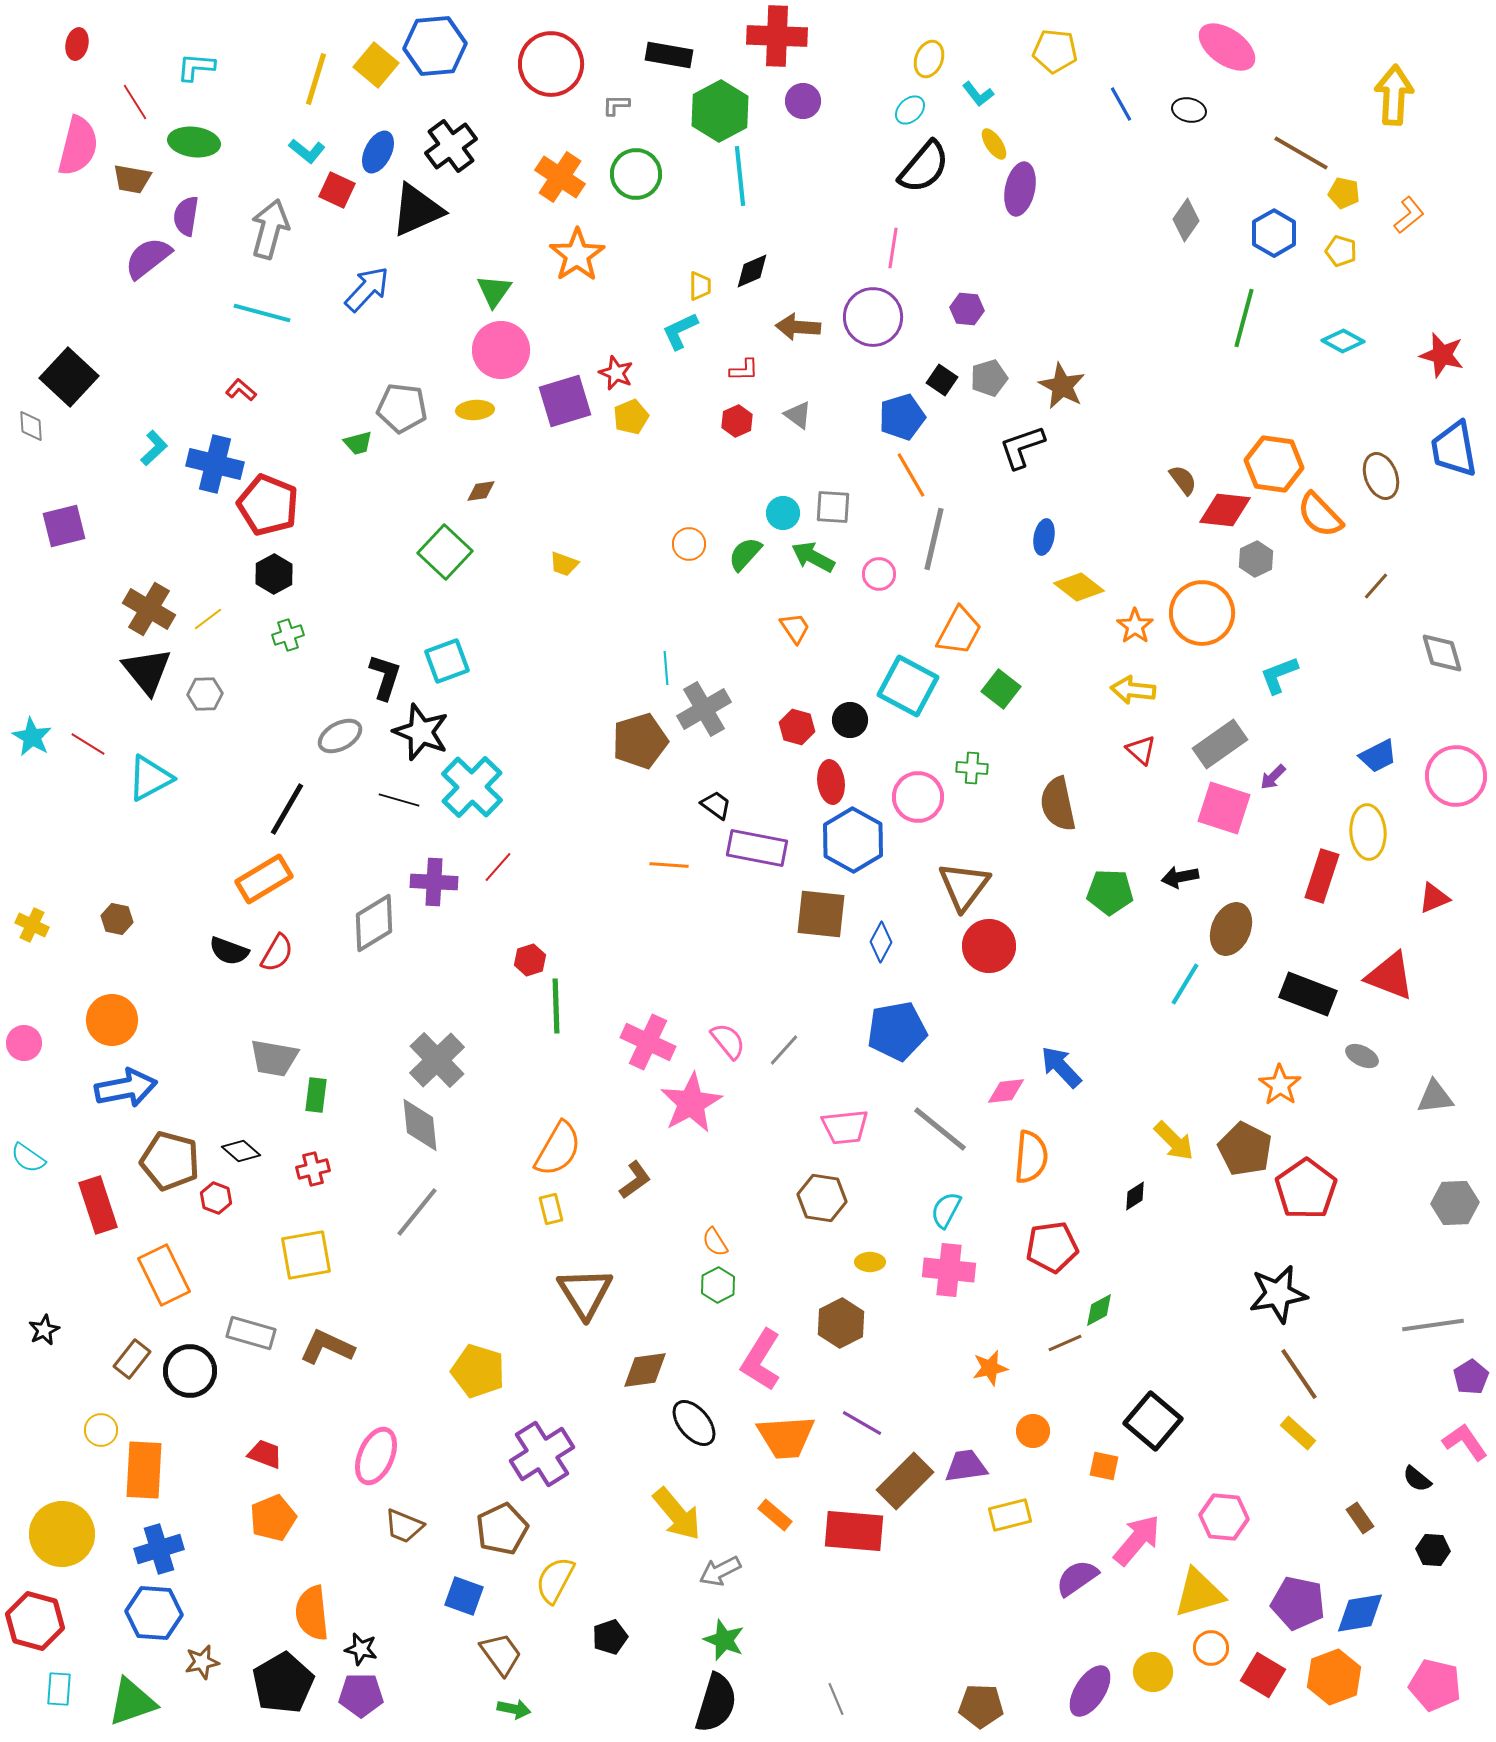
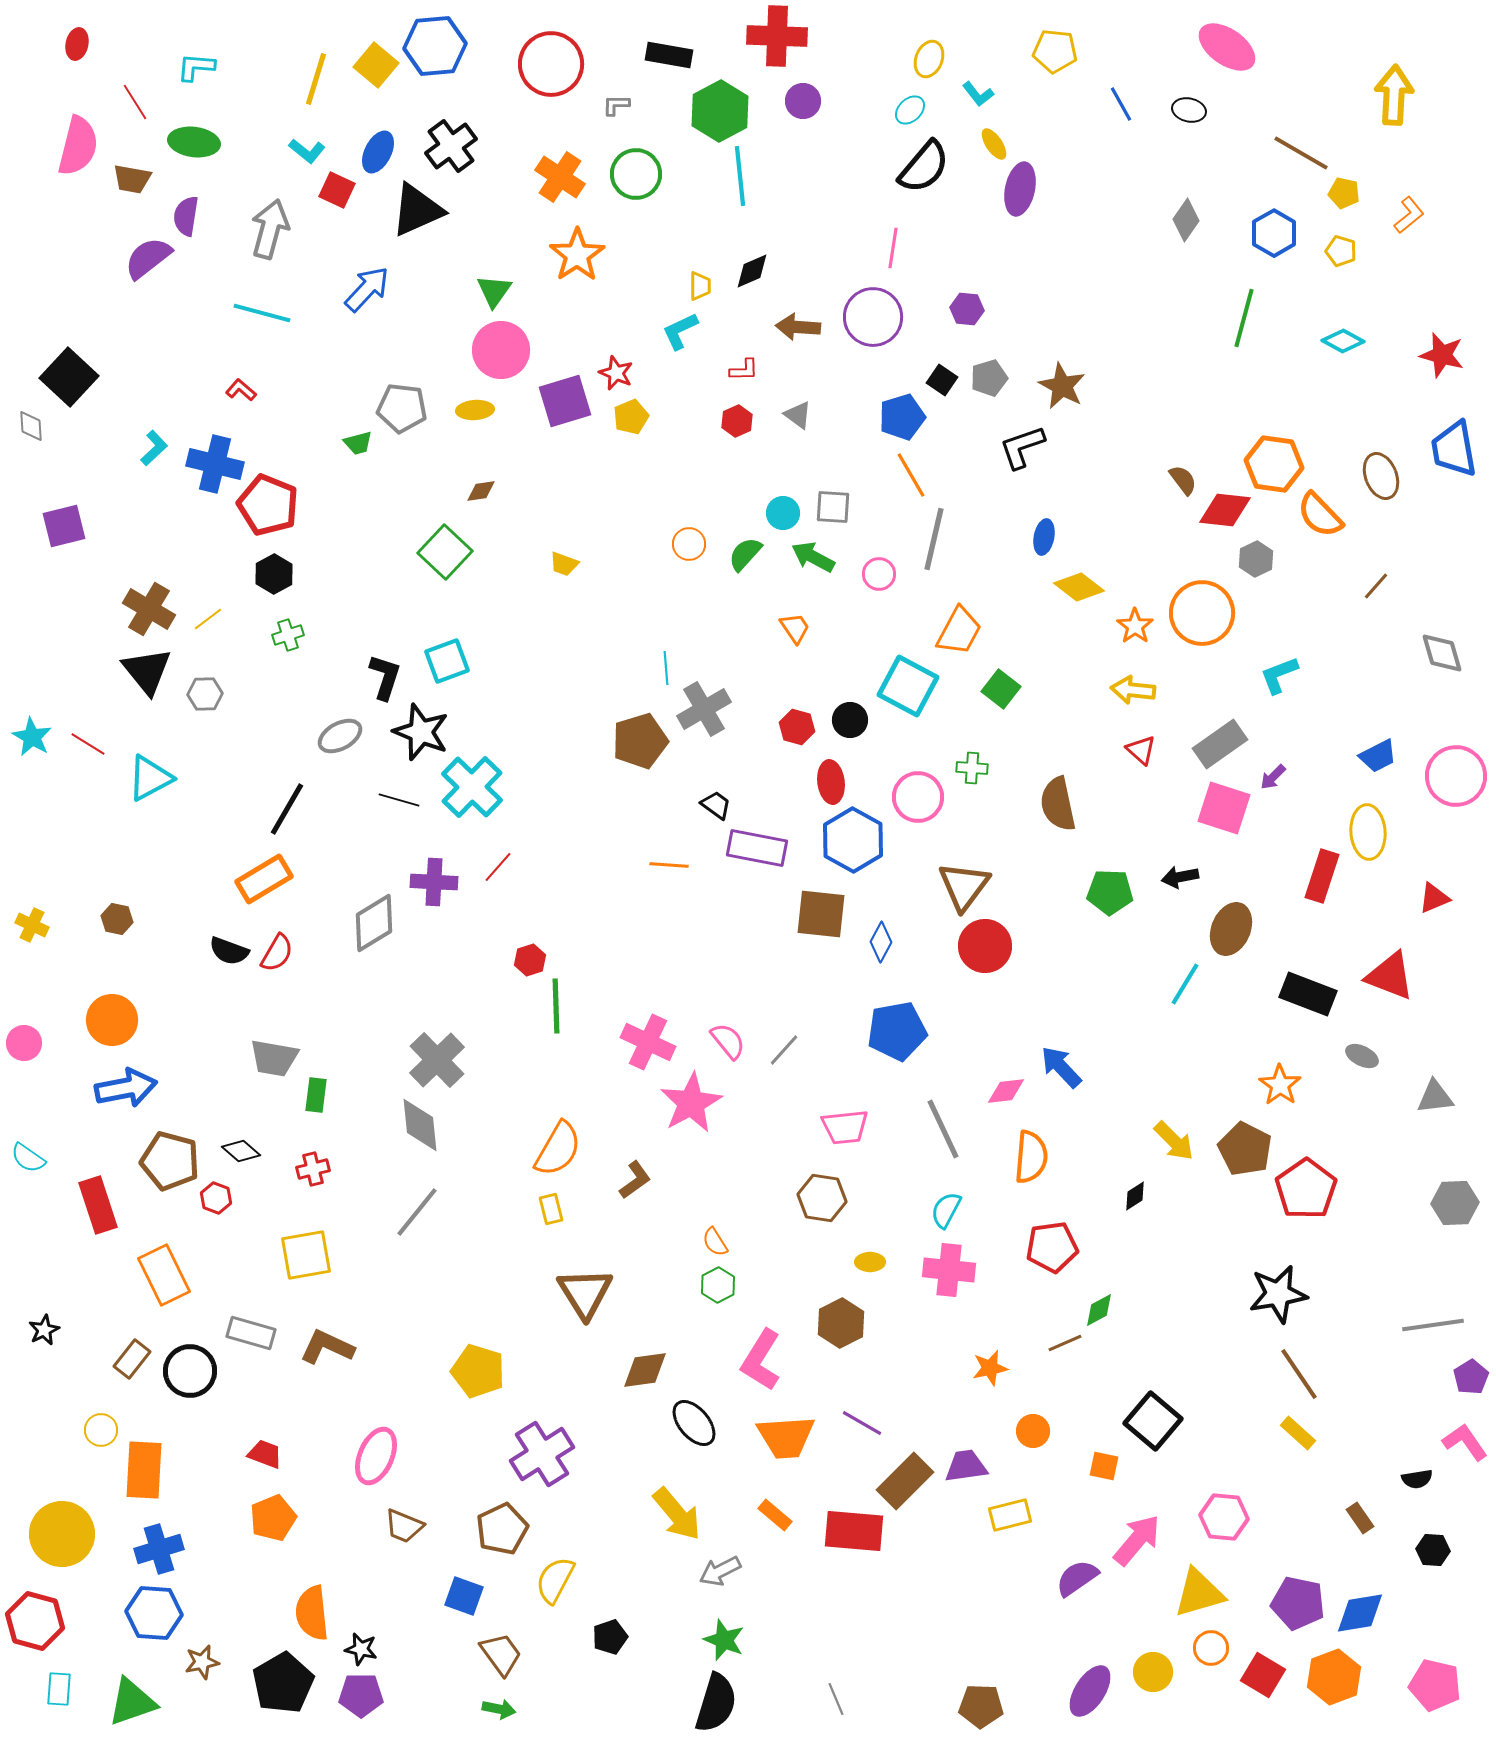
red circle at (989, 946): moved 4 px left
gray line at (940, 1129): moved 3 px right; rotated 26 degrees clockwise
black semicircle at (1417, 1479): rotated 48 degrees counterclockwise
green arrow at (514, 1709): moved 15 px left
